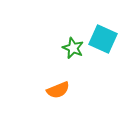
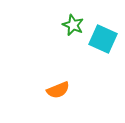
green star: moved 23 px up
